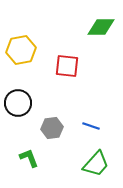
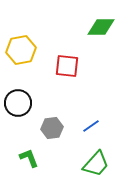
blue line: rotated 54 degrees counterclockwise
